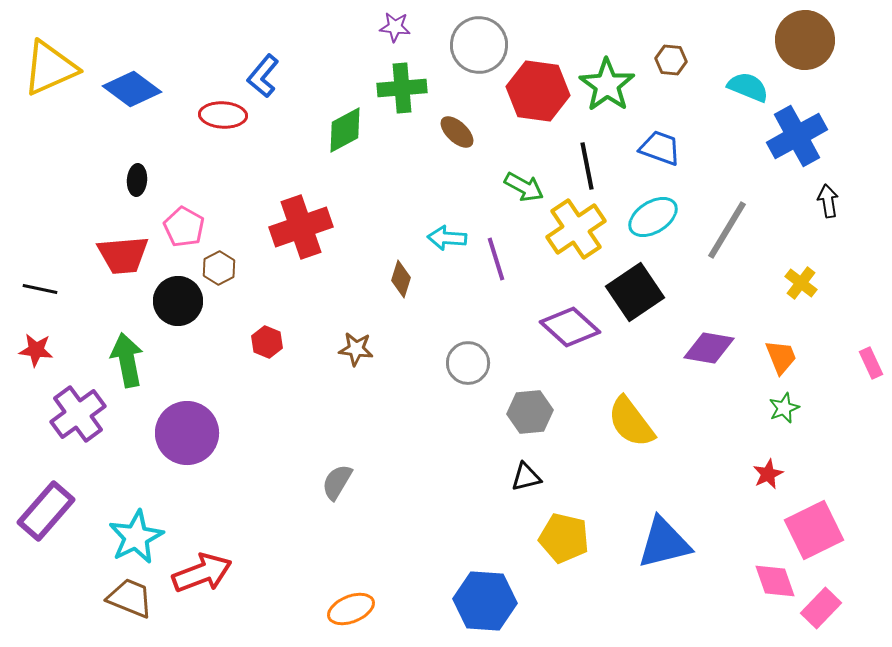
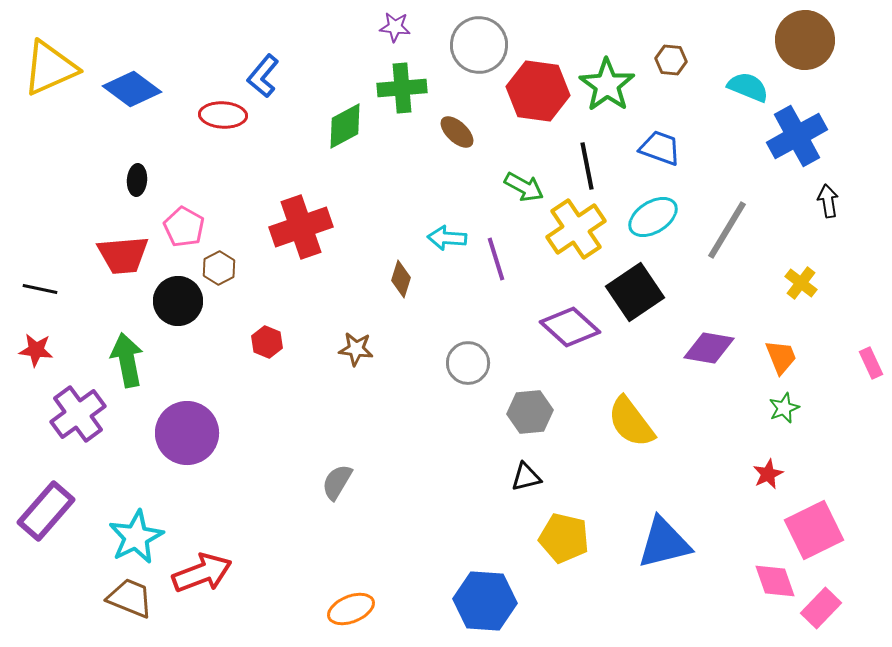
green diamond at (345, 130): moved 4 px up
